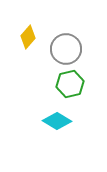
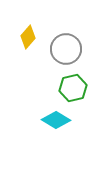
green hexagon: moved 3 px right, 4 px down
cyan diamond: moved 1 px left, 1 px up
